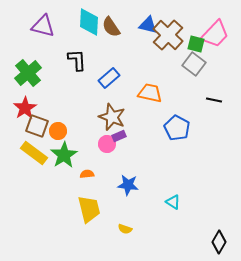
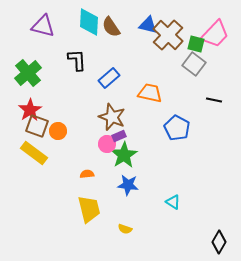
red star: moved 5 px right, 2 px down
green star: moved 60 px right
